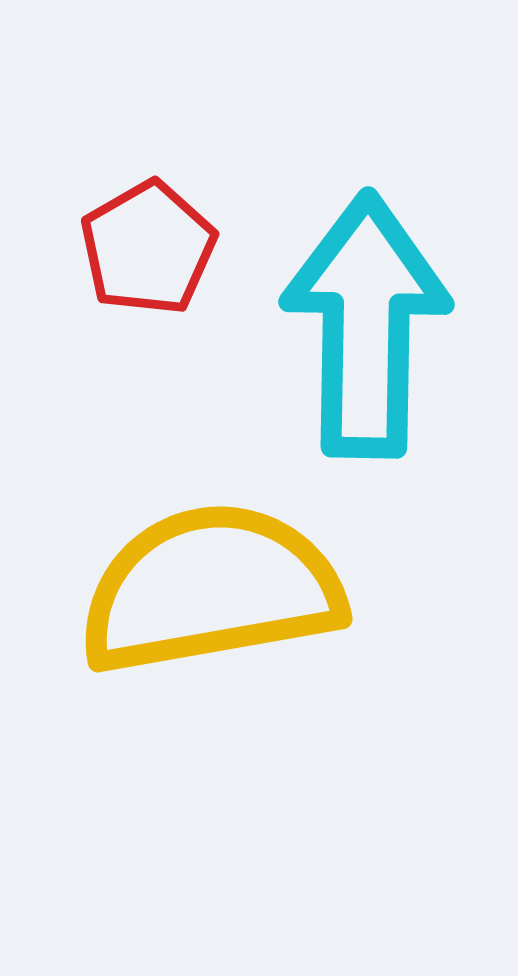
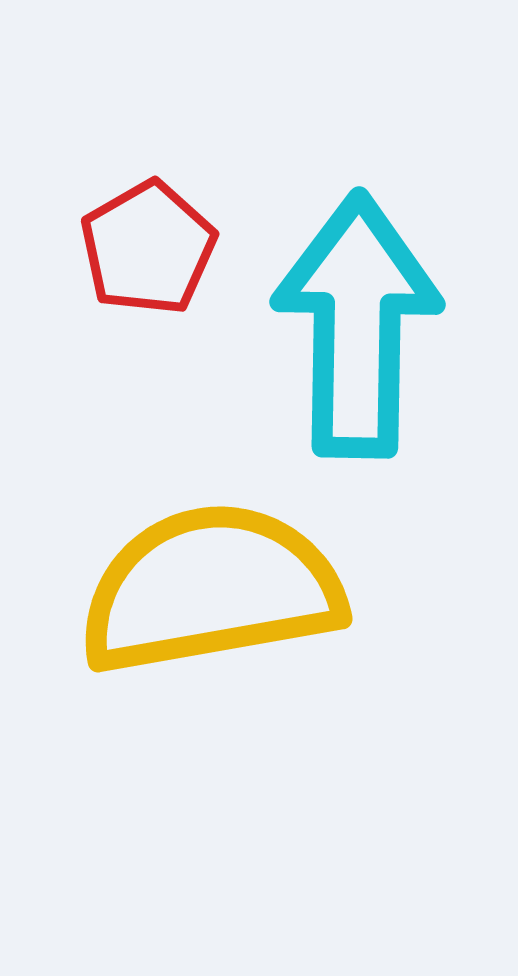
cyan arrow: moved 9 px left
